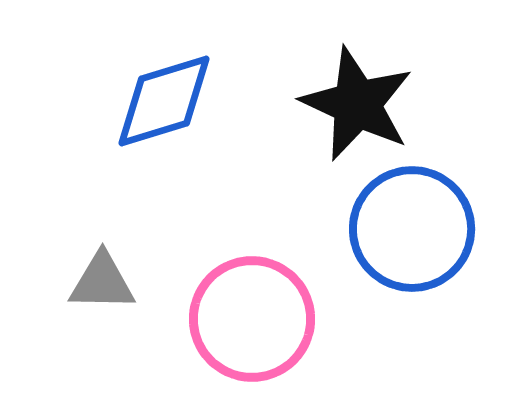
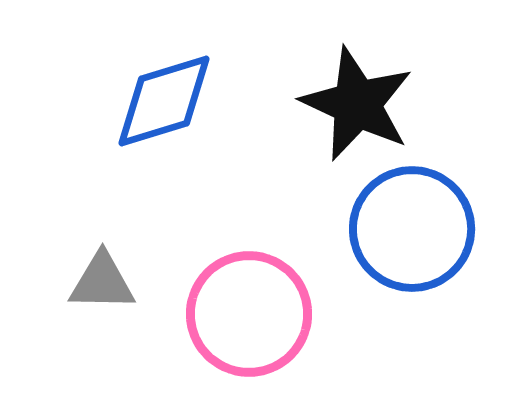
pink circle: moved 3 px left, 5 px up
